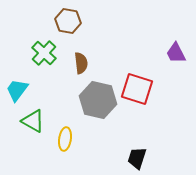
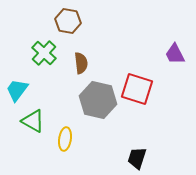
purple trapezoid: moved 1 px left, 1 px down
